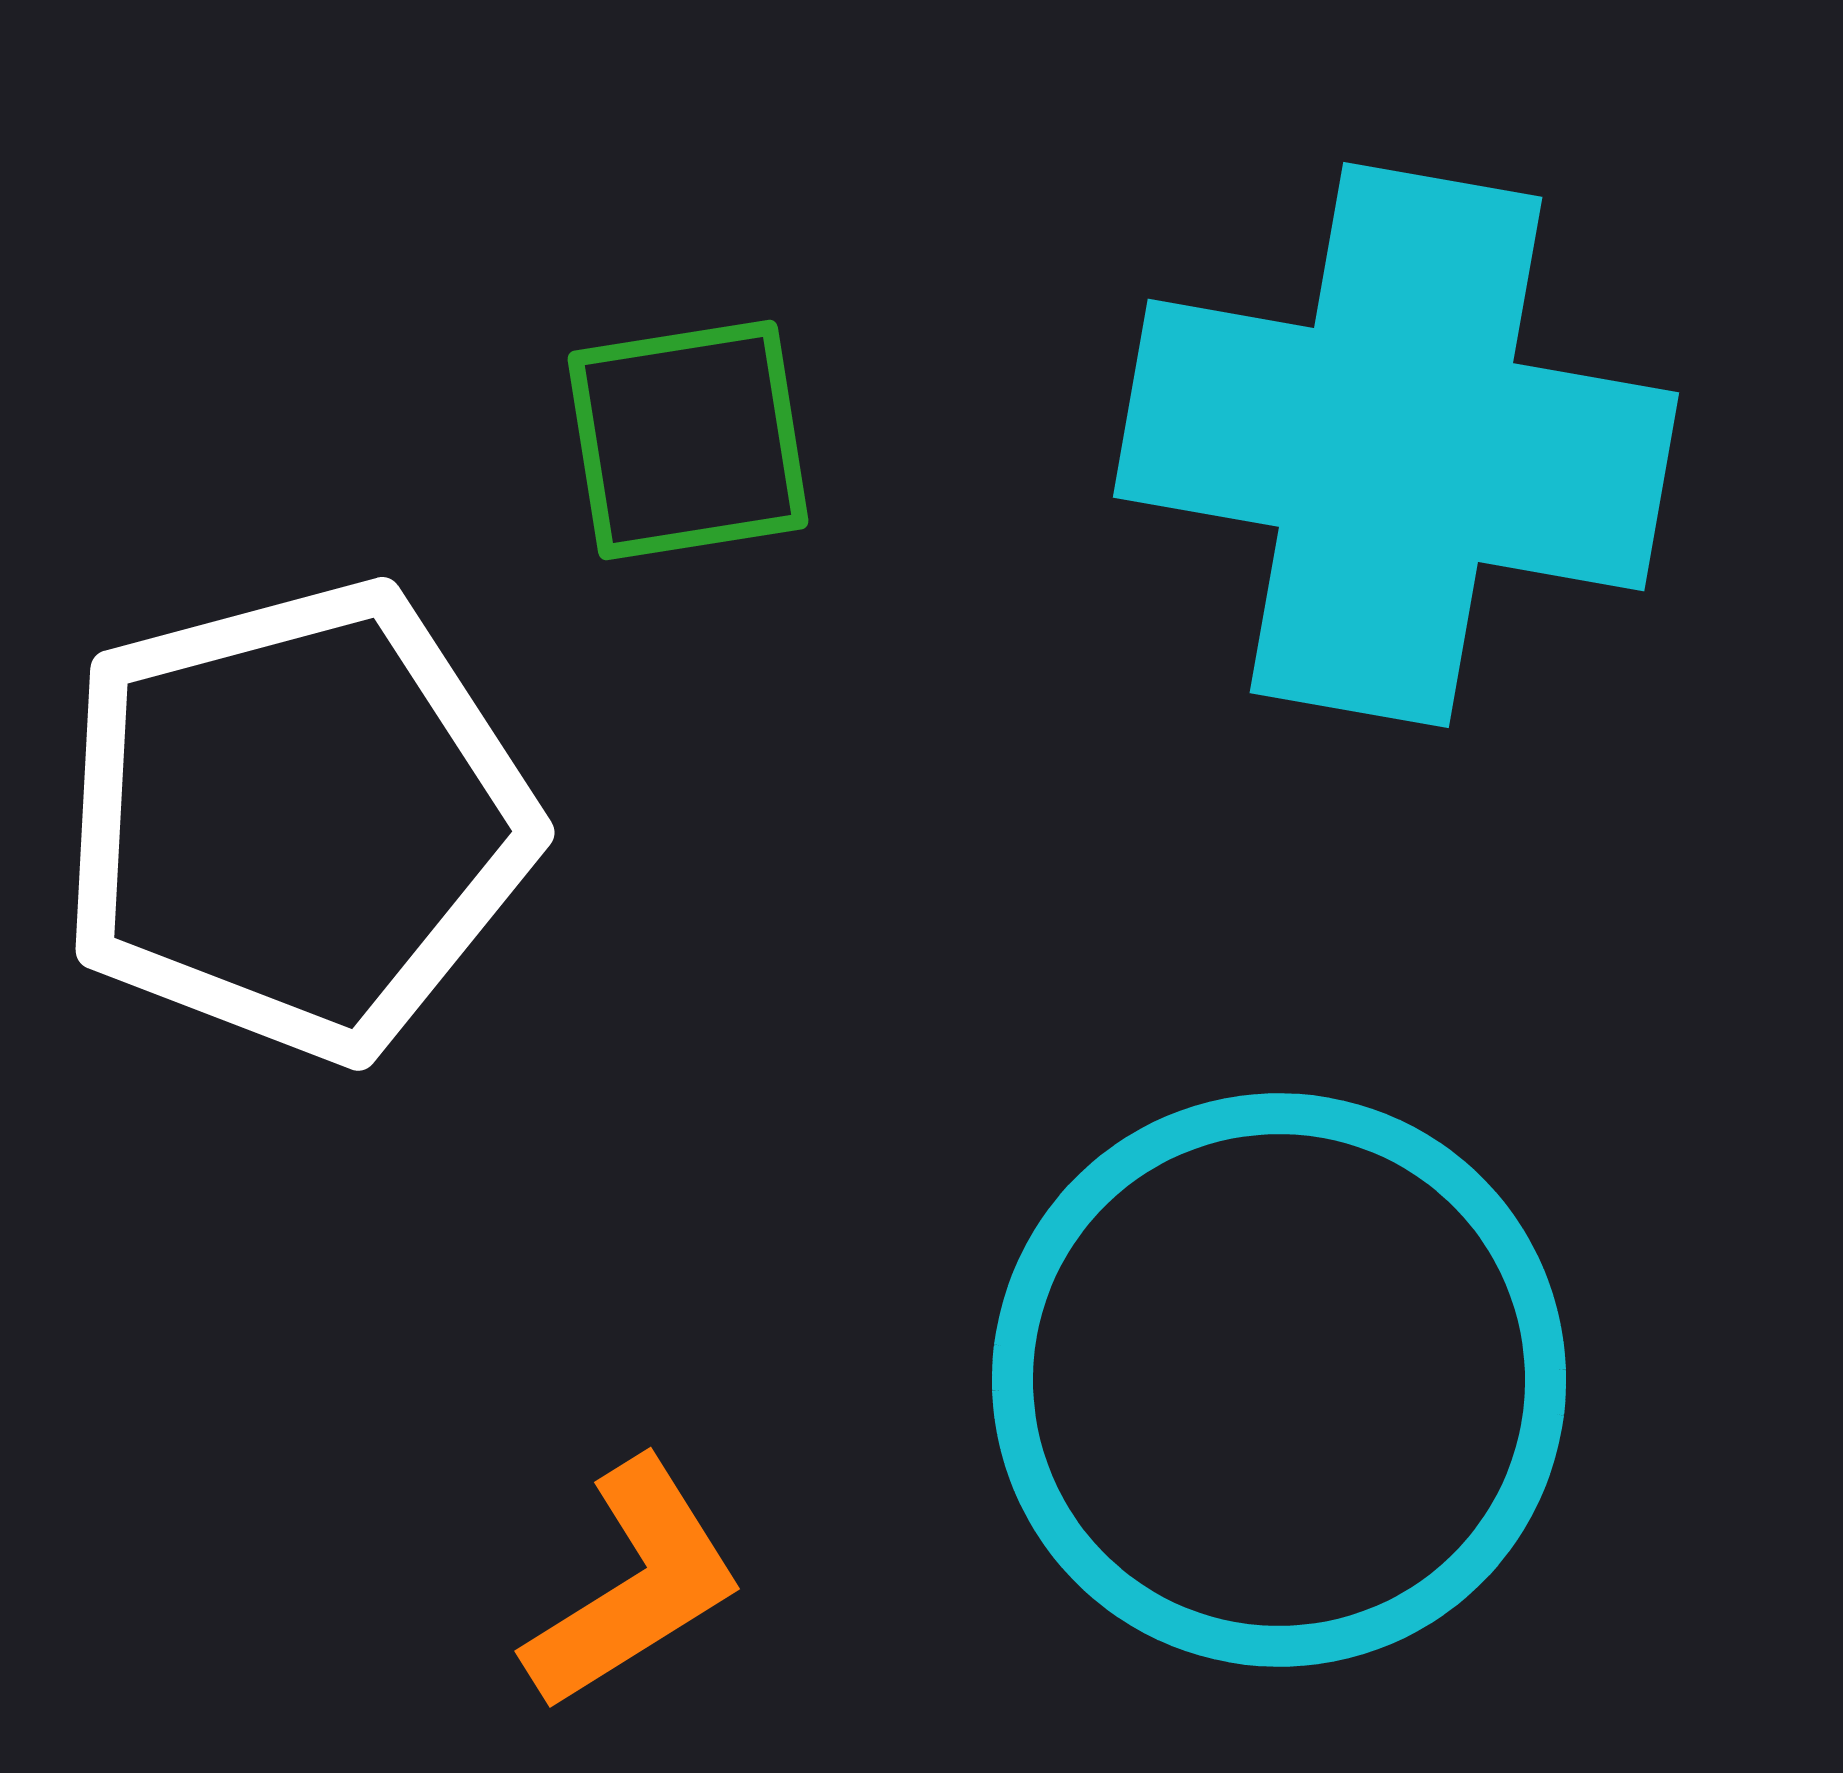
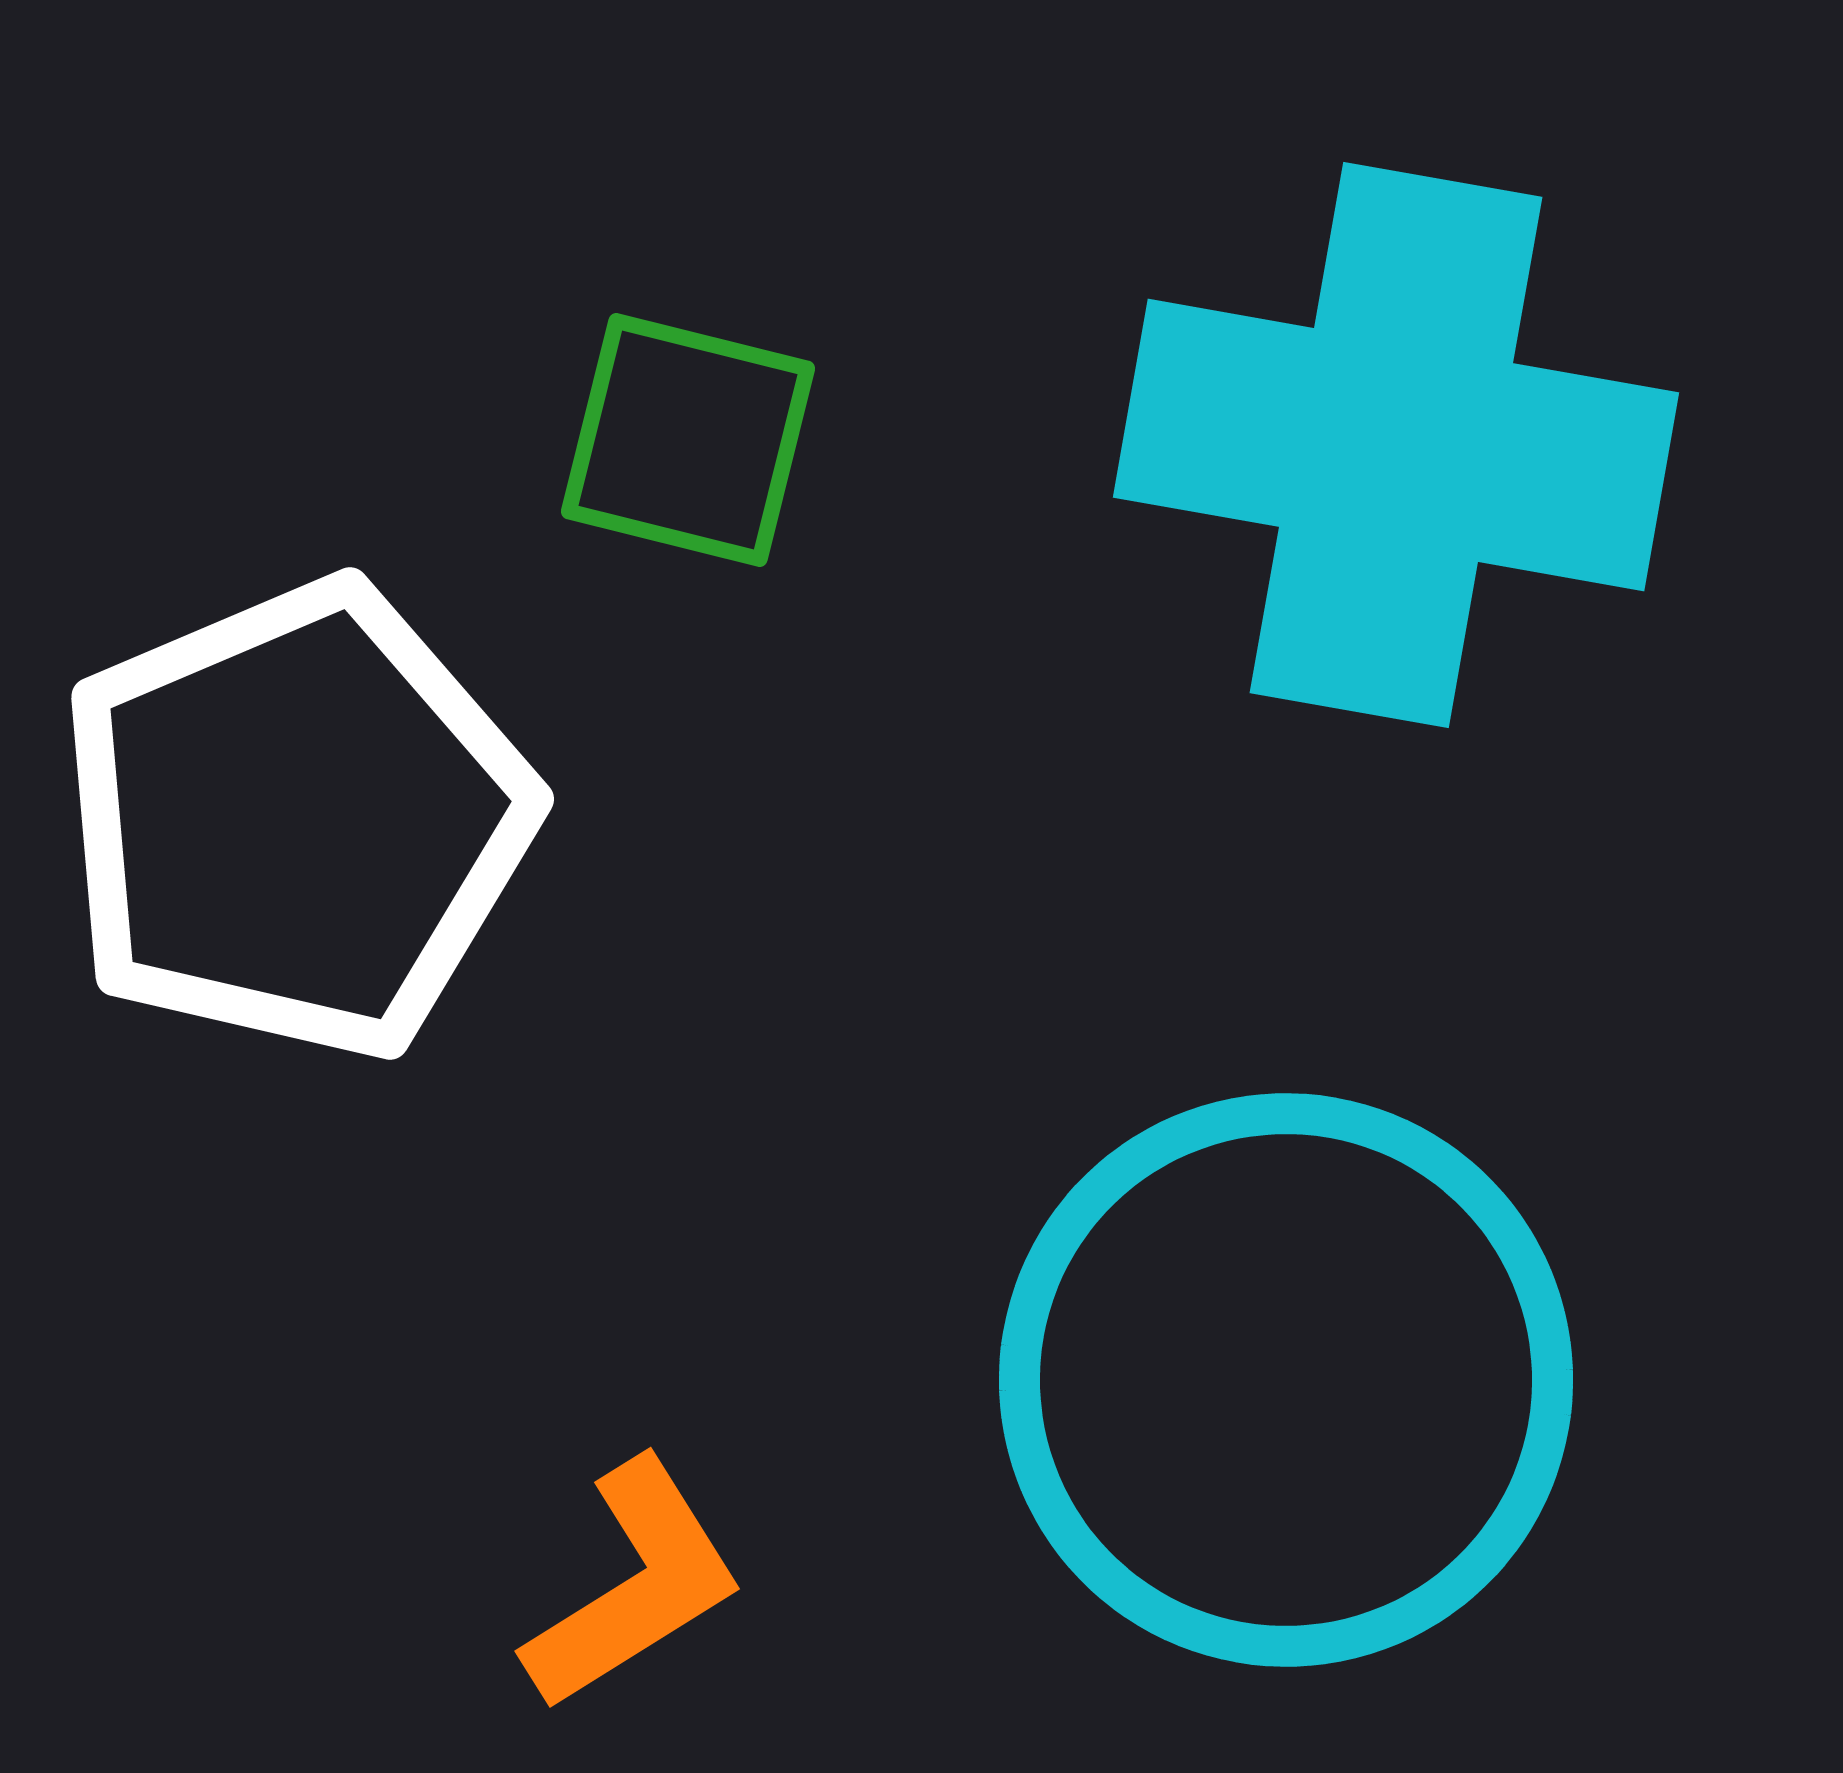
green square: rotated 23 degrees clockwise
white pentagon: rotated 8 degrees counterclockwise
cyan circle: moved 7 px right
